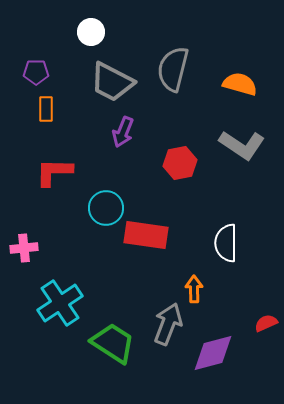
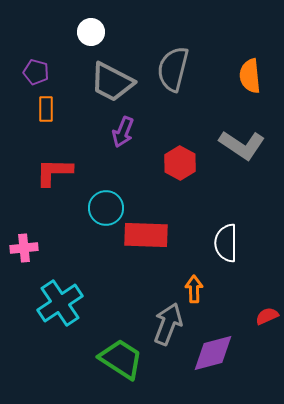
purple pentagon: rotated 15 degrees clockwise
orange semicircle: moved 10 px right, 8 px up; rotated 112 degrees counterclockwise
red hexagon: rotated 20 degrees counterclockwise
red rectangle: rotated 6 degrees counterclockwise
red semicircle: moved 1 px right, 7 px up
green trapezoid: moved 8 px right, 16 px down
